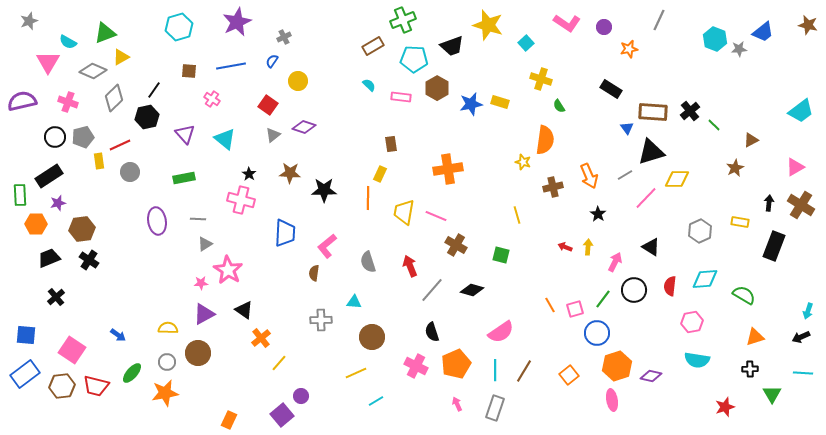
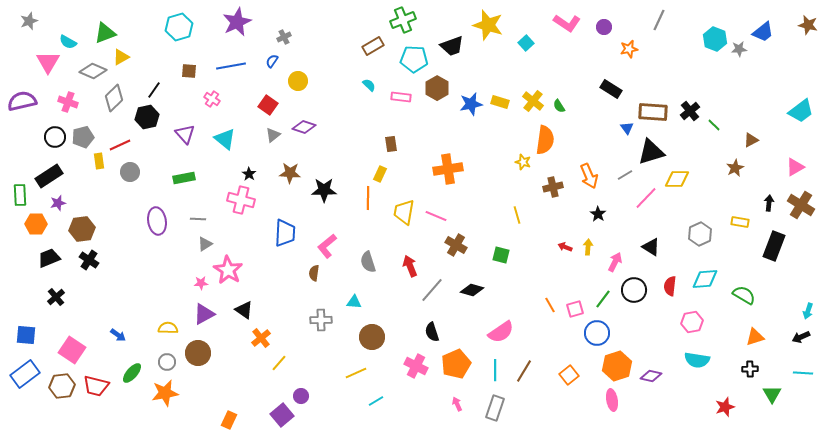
yellow cross at (541, 79): moved 8 px left, 22 px down; rotated 20 degrees clockwise
gray hexagon at (700, 231): moved 3 px down
